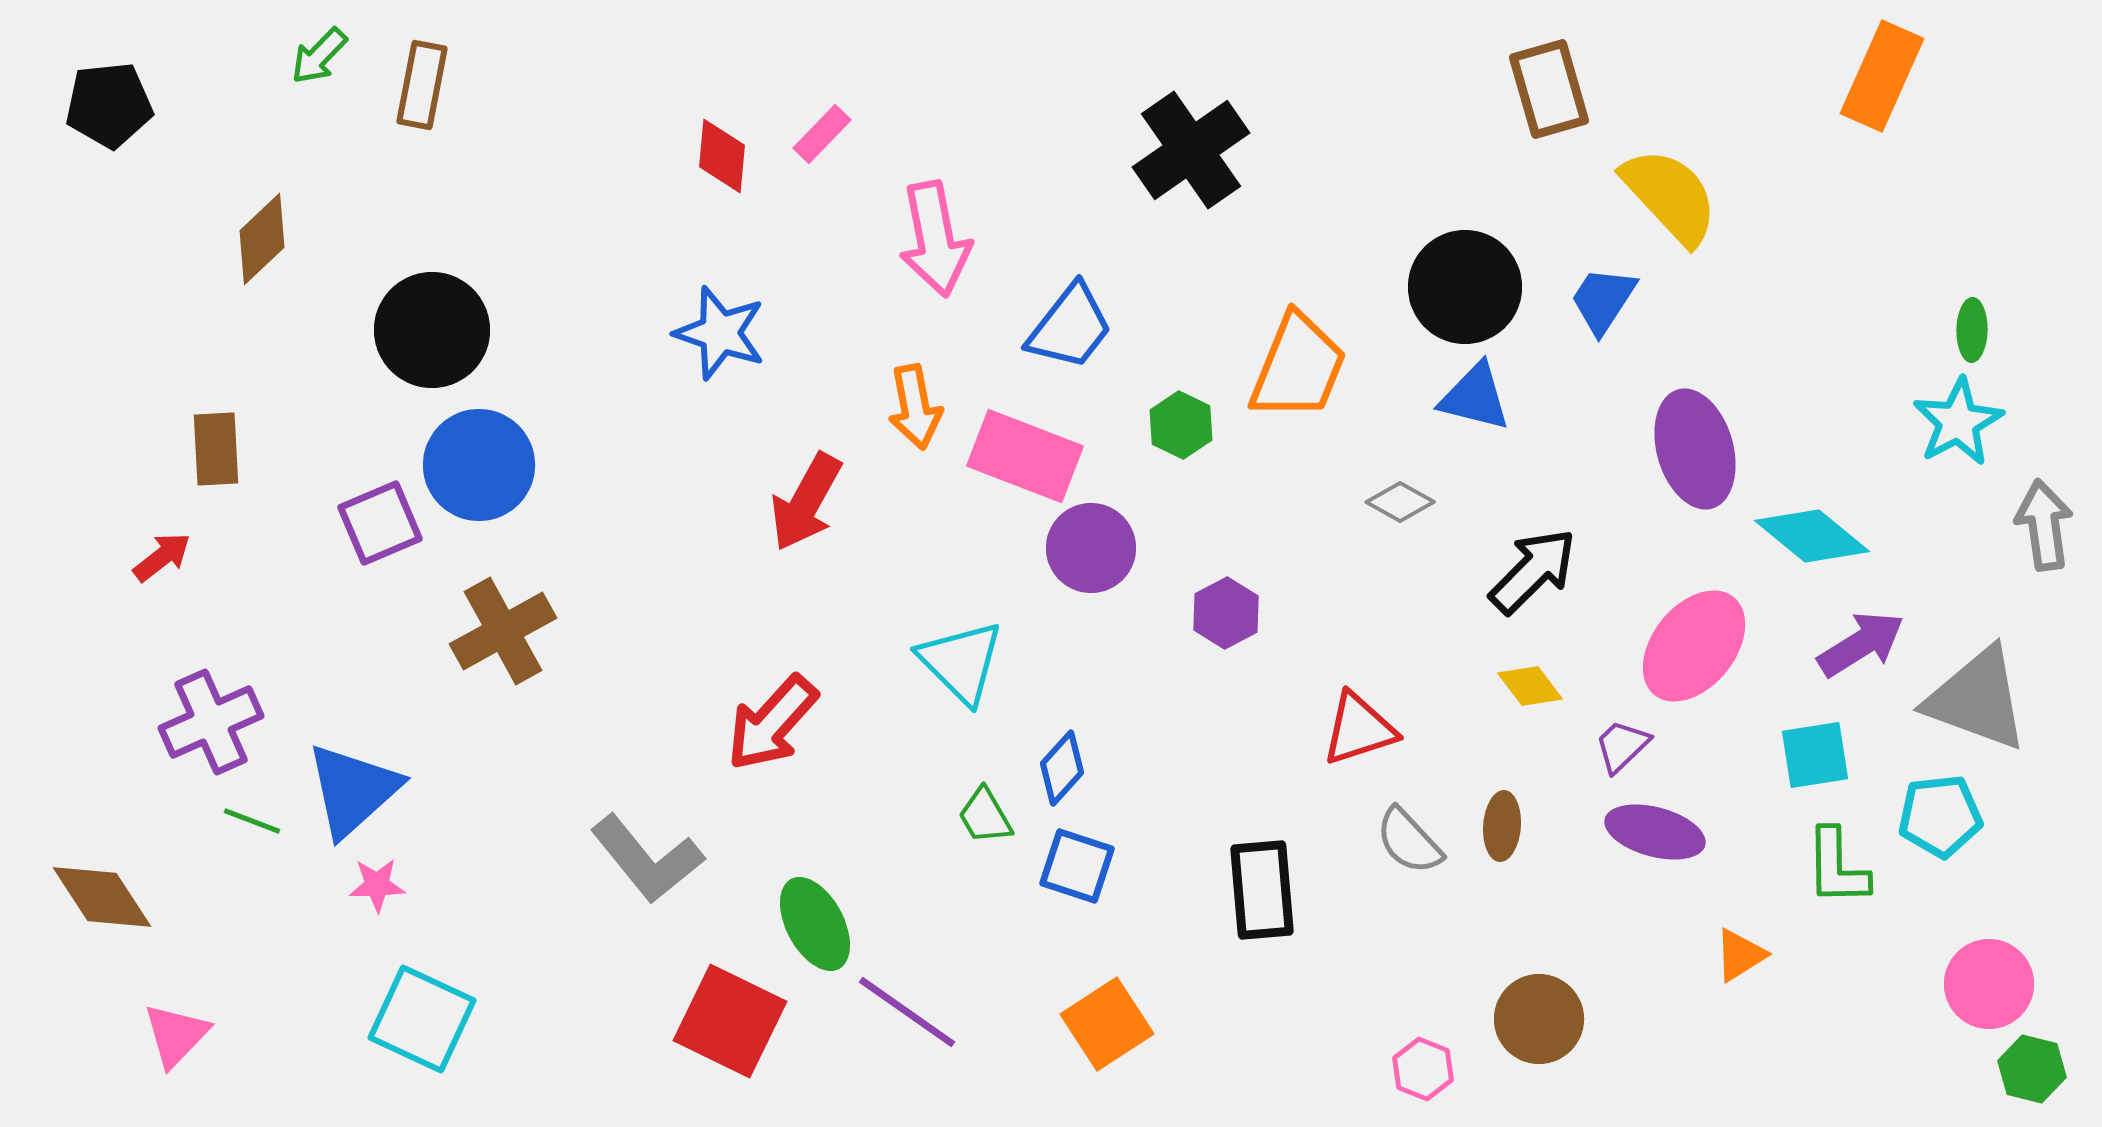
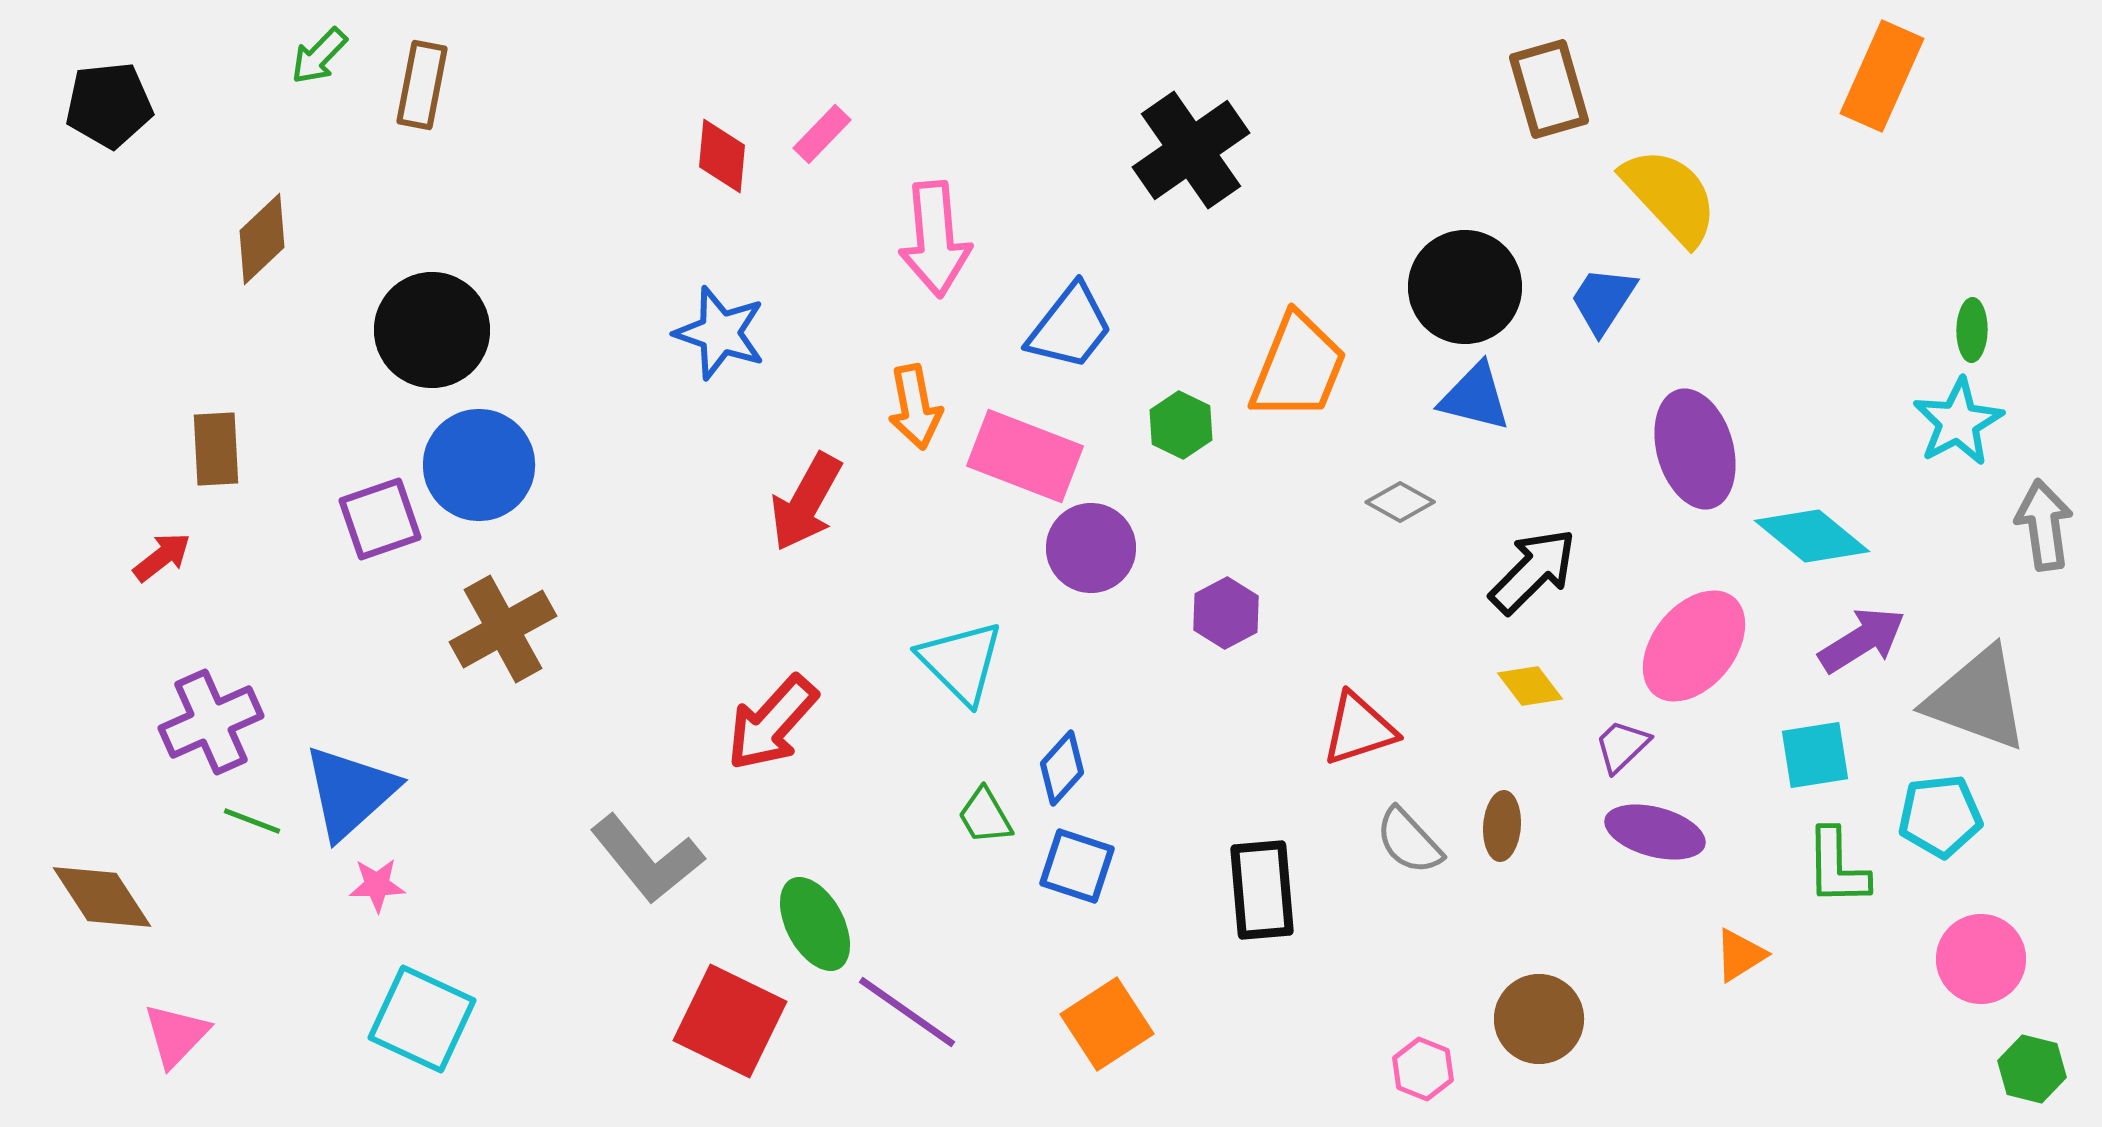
pink arrow at (935, 239): rotated 6 degrees clockwise
purple square at (380, 523): moved 4 px up; rotated 4 degrees clockwise
brown cross at (503, 631): moved 2 px up
purple arrow at (1861, 644): moved 1 px right, 4 px up
blue triangle at (353, 790): moved 3 px left, 2 px down
pink circle at (1989, 984): moved 8 px left, 25 px up
